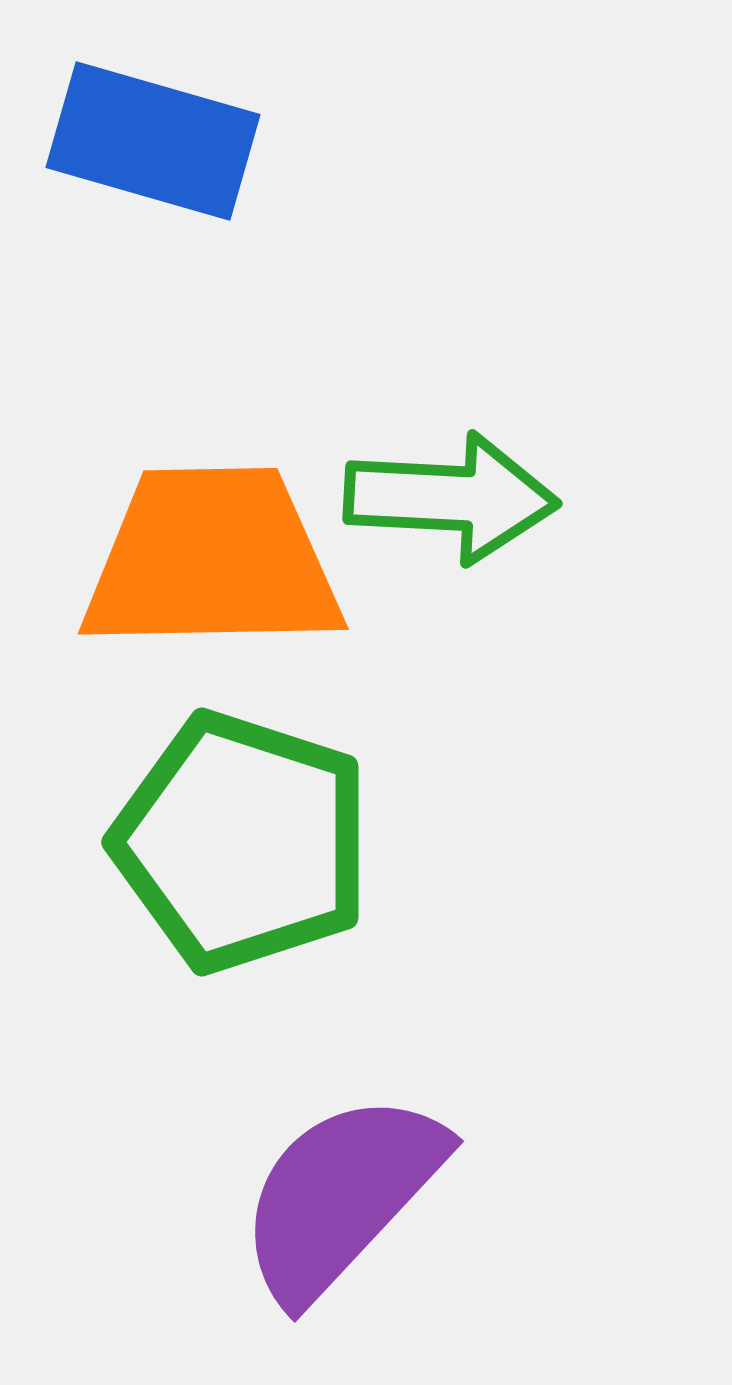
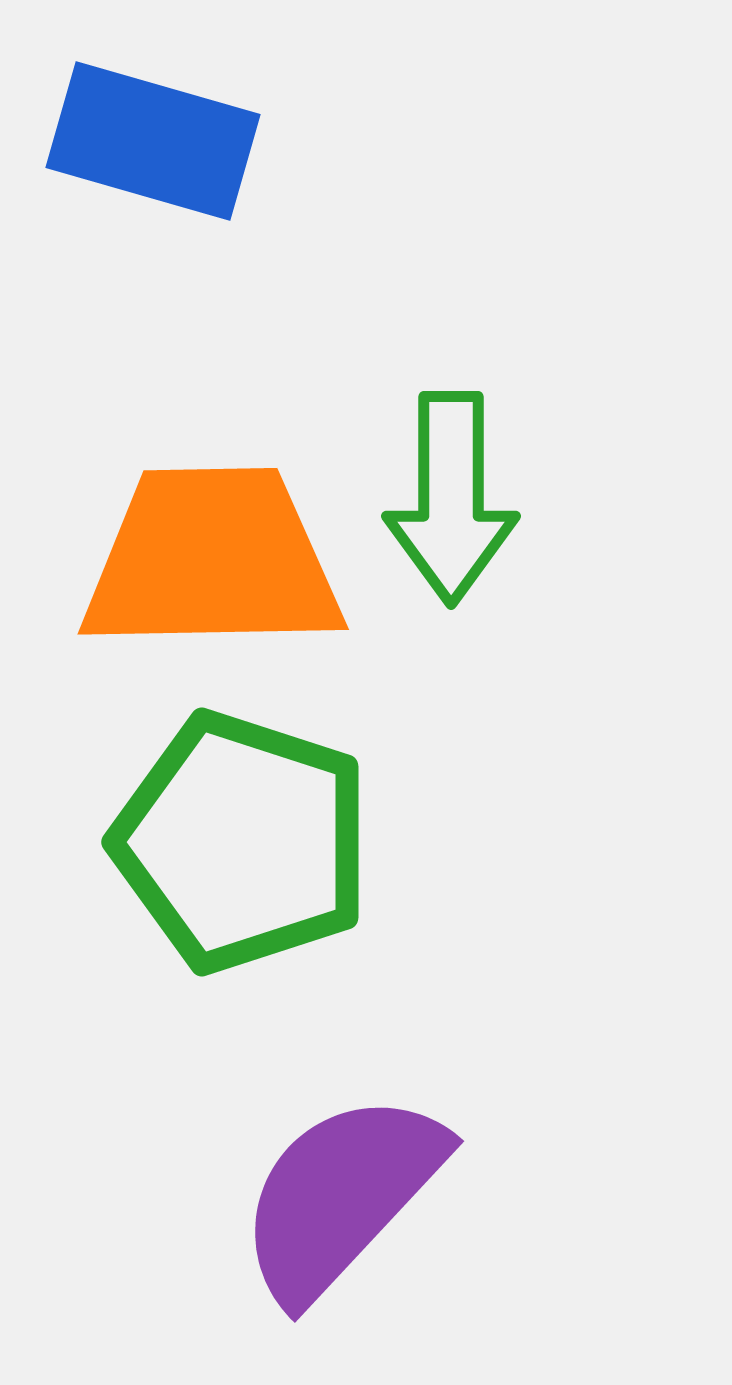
green arrow: rotated 87 degrees clockwise
